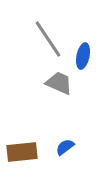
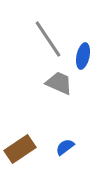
brown rectangle: moved 2 px left, 3 px up; rotated 28 degrees counterclockwise
